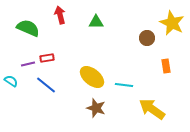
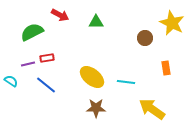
red arrow: rotated 132 degrees clockwise
green semicircle: moved 4 px right, 4 px down; rotated 50 degrees counterclockwise
brown circle: moved 2 px left
orange rectangle: moved 2 px down
cyan line: moved 2 px right, 3 px up
brown star: rotated 18 degrees counterclockwise
